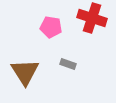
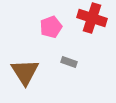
pink pentagon: rotated 30 degrees counterclockwise
gray rectangle: moved 1 px right, 2 px up
